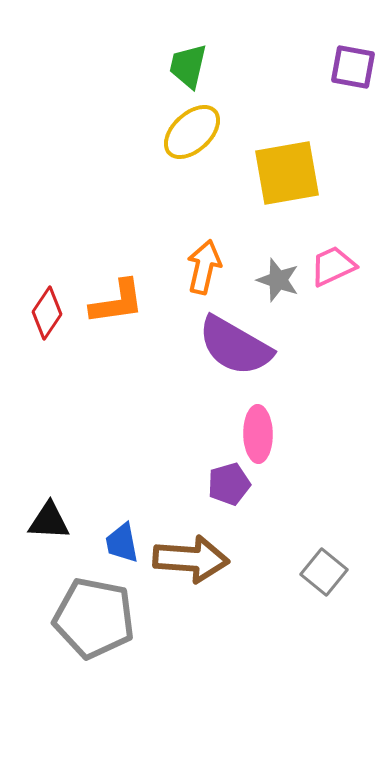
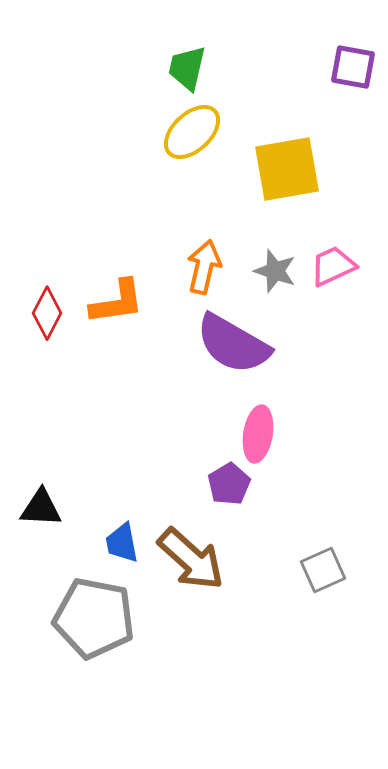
green trapezoid: moved 1 px left, 2 px down
yellow square: moved 4 px up
gray star: moved 3 px left, 9 px up
red diamond: rotated 6 degrees counterclockwise
purple semicircle: moved 2 px left, 2 px up
pink ellipse: rotated 10 degrees clockwise
purple pentagon: rotated 15 degrees counterclockwise
black triangle: moved 8 px left, 13 px up
brown arrow: rotated 38 degrees clockwise
gray square: moved 1 px left, 2 px up; rotated 27 degrees clockwise
